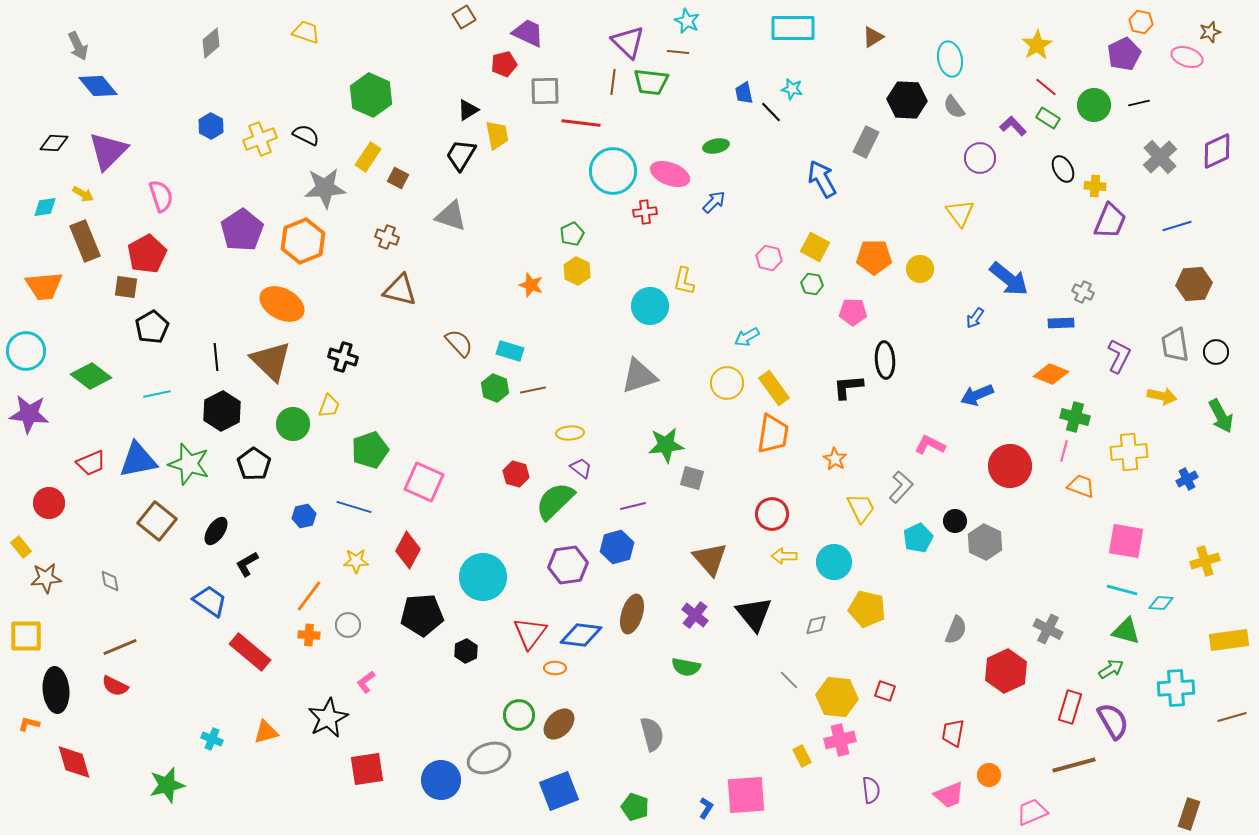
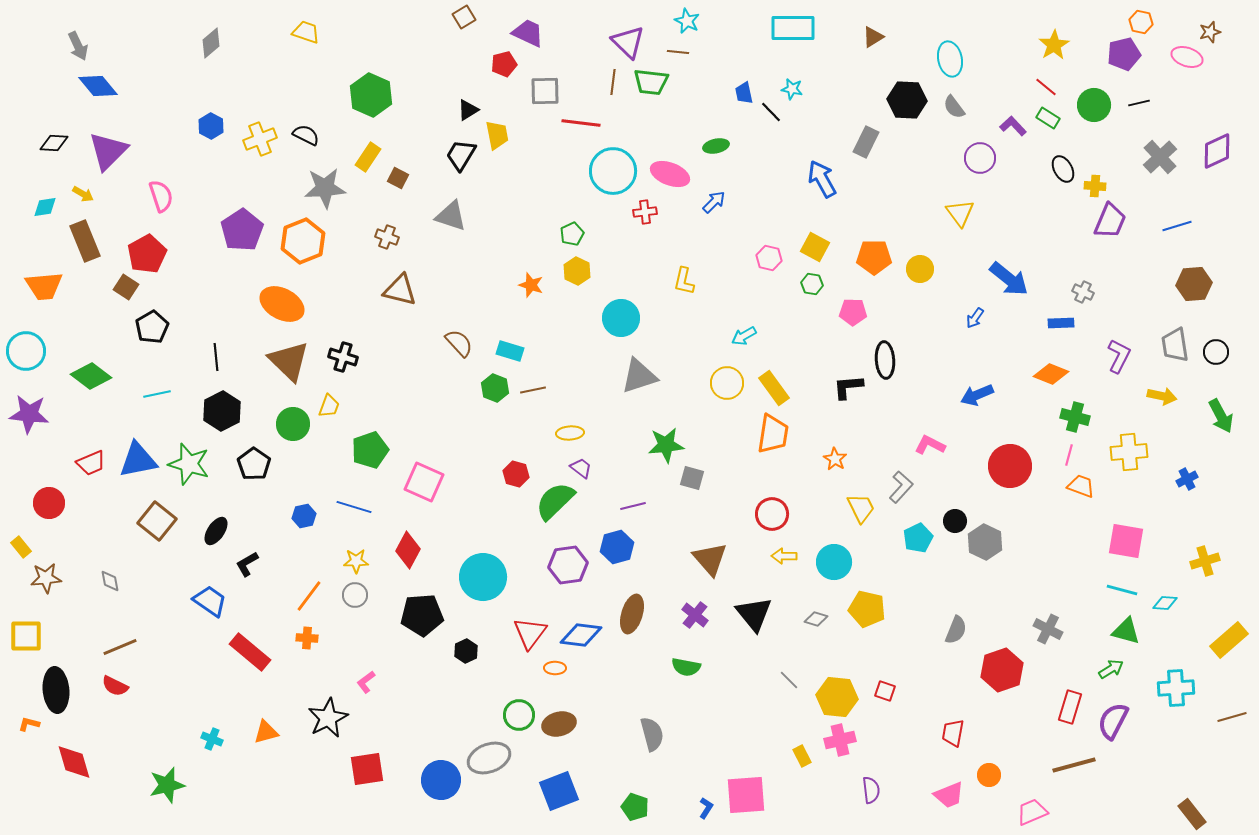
yellow star at (1037, 45): moved 17 px right
purple pentagon at (1124, 54): rotated 12 degrees clockwise
brown square at (126, 287): rotated 25 degrees clockwise
cyan circle at (650, 306): moved 29 px left, 12 px down
cyan arrow at (747, 337): moved 3 px left, 1 px up
brown triangle at (271, 361): moved 18 px right
pink line at (1064, 451): moved 5 px right, 4 px down
cyan diamond at (1161, 603): moved 4 px right
gray circle at (348, 625): moved 7 px right, 30 px up
gray diamond at (816, 625): moved 6 px up; rotated 30 degrees clockwise
orange cross at (309, 635): moved 2 px left, 3 px down
yellow rectangle at (1229, 640): rotated 33 degrees counterclockwise
red hexagon at (1006, 671): moved 4 px left, 1 px up; rotated 6 degrees clockwise
purple semicircle at (1113, 721): rotated 123 degrees counterclockwise
brown ellipse at (559, 724): rotated 32 degrees clockwise
brown rectangle at (1189, 814): moved 3 px right; rotated 56 degrees counterclockwise
